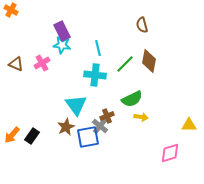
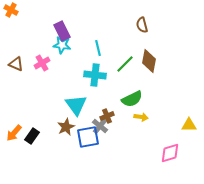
orange arrow: moved 2 px right, 2 px up
